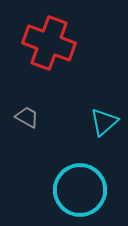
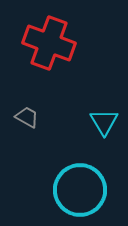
cyan triangle: rotated 20 degrees counterclockwise
